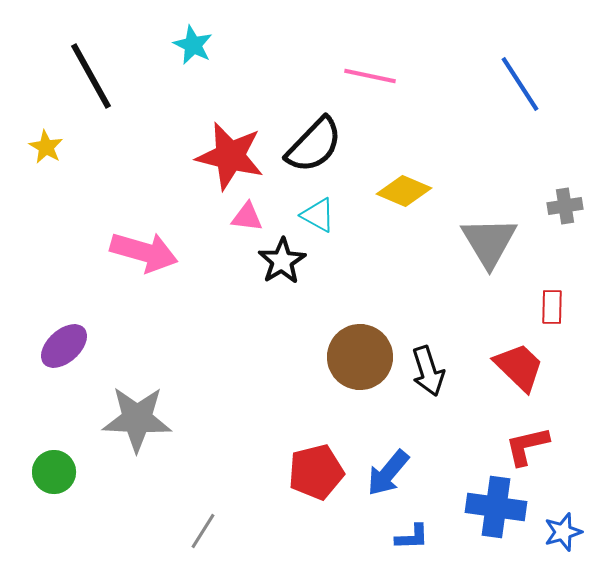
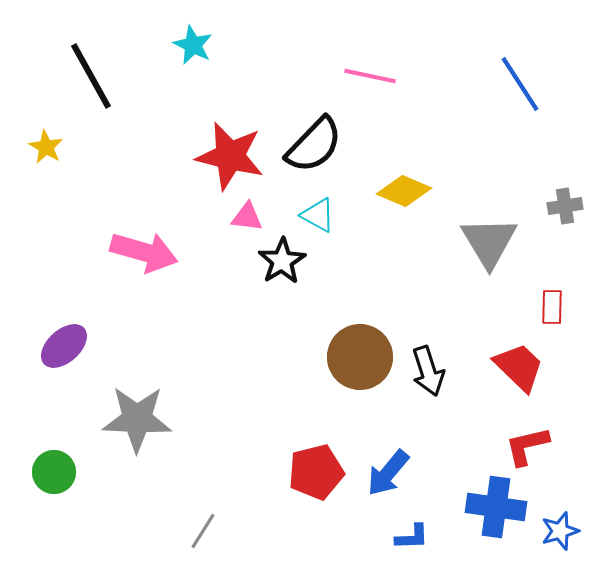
blue star: moved 3 px left, 1 px up
